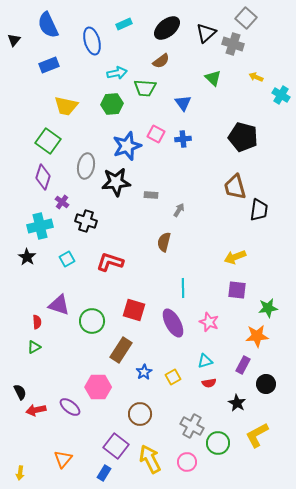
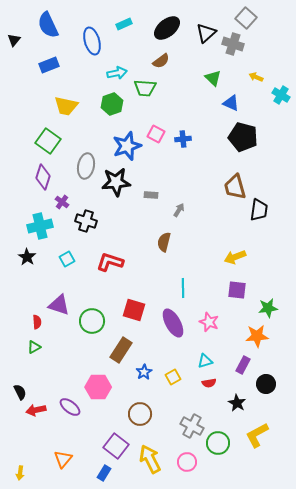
blue triangle at (183, 103): moved 48 px right; rotated 30 degrees counterclockwise
green hexagon at (112, 104): rotated 15 degrees counterclockwise
